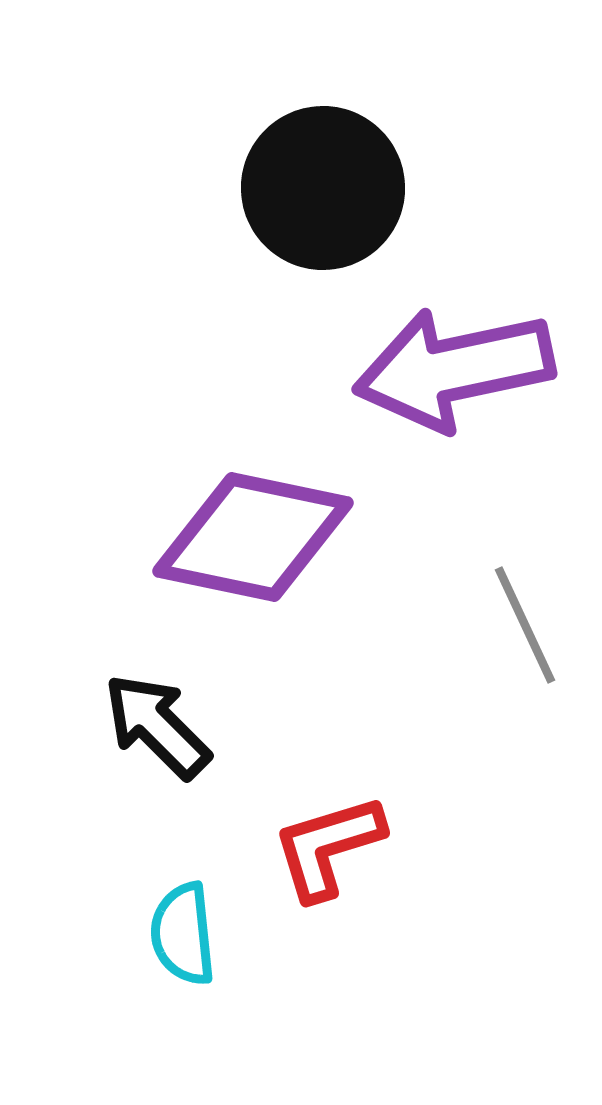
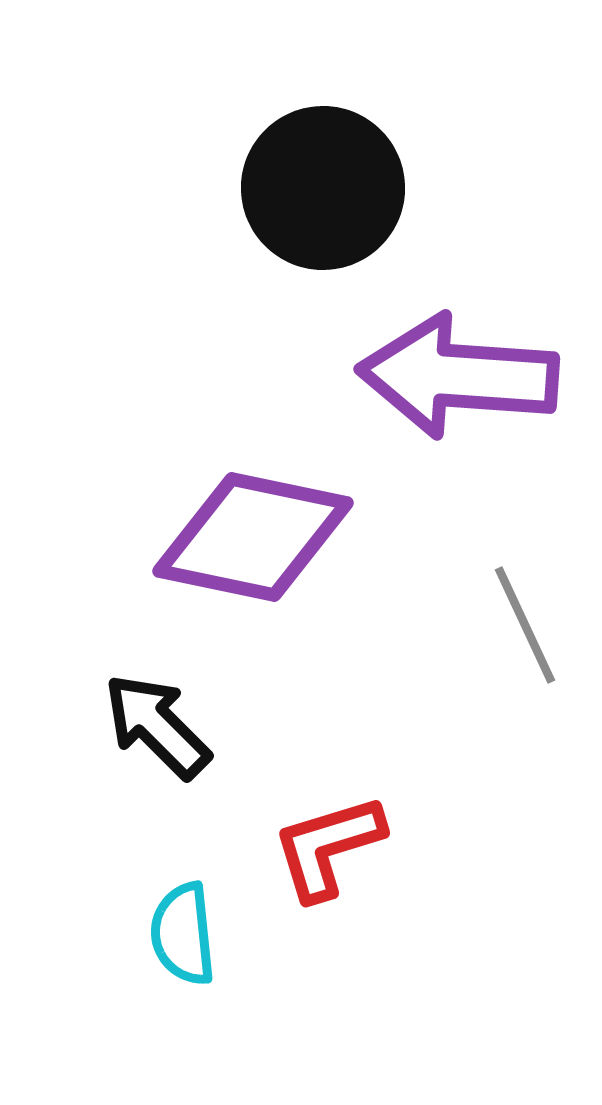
purple arrow: moved 4 px right, 7 px down; rotated 16 degrees clockwise
